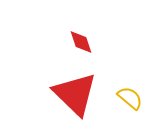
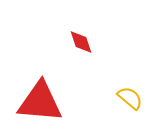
red triangle: moved 35 px left, 8 px down; rotated 39 degrees counterclockwise
